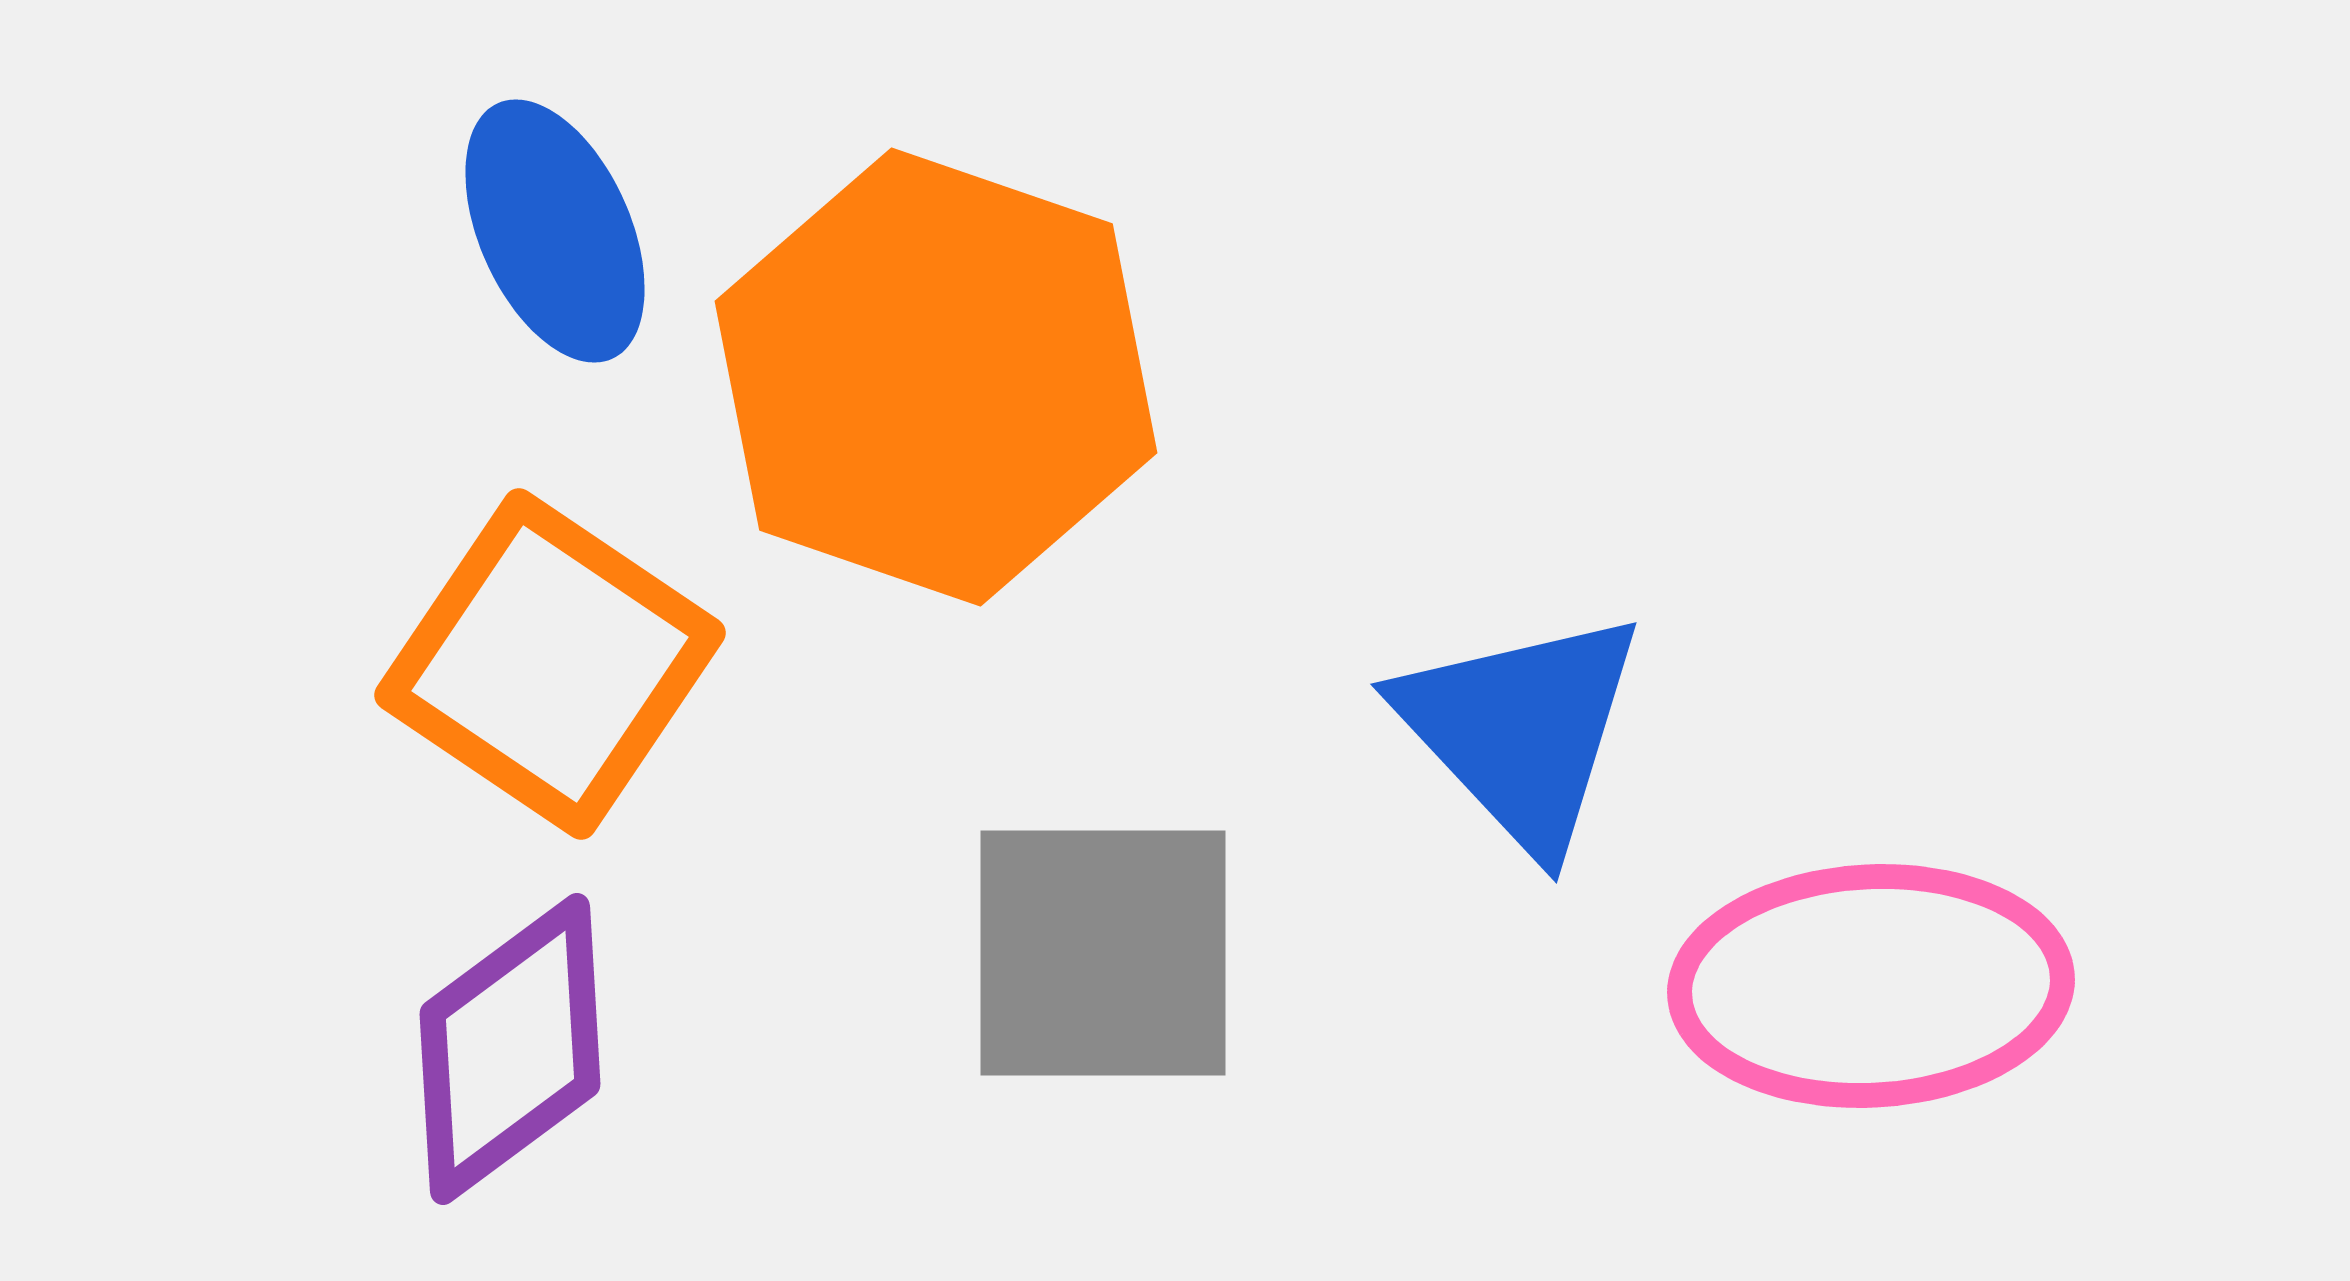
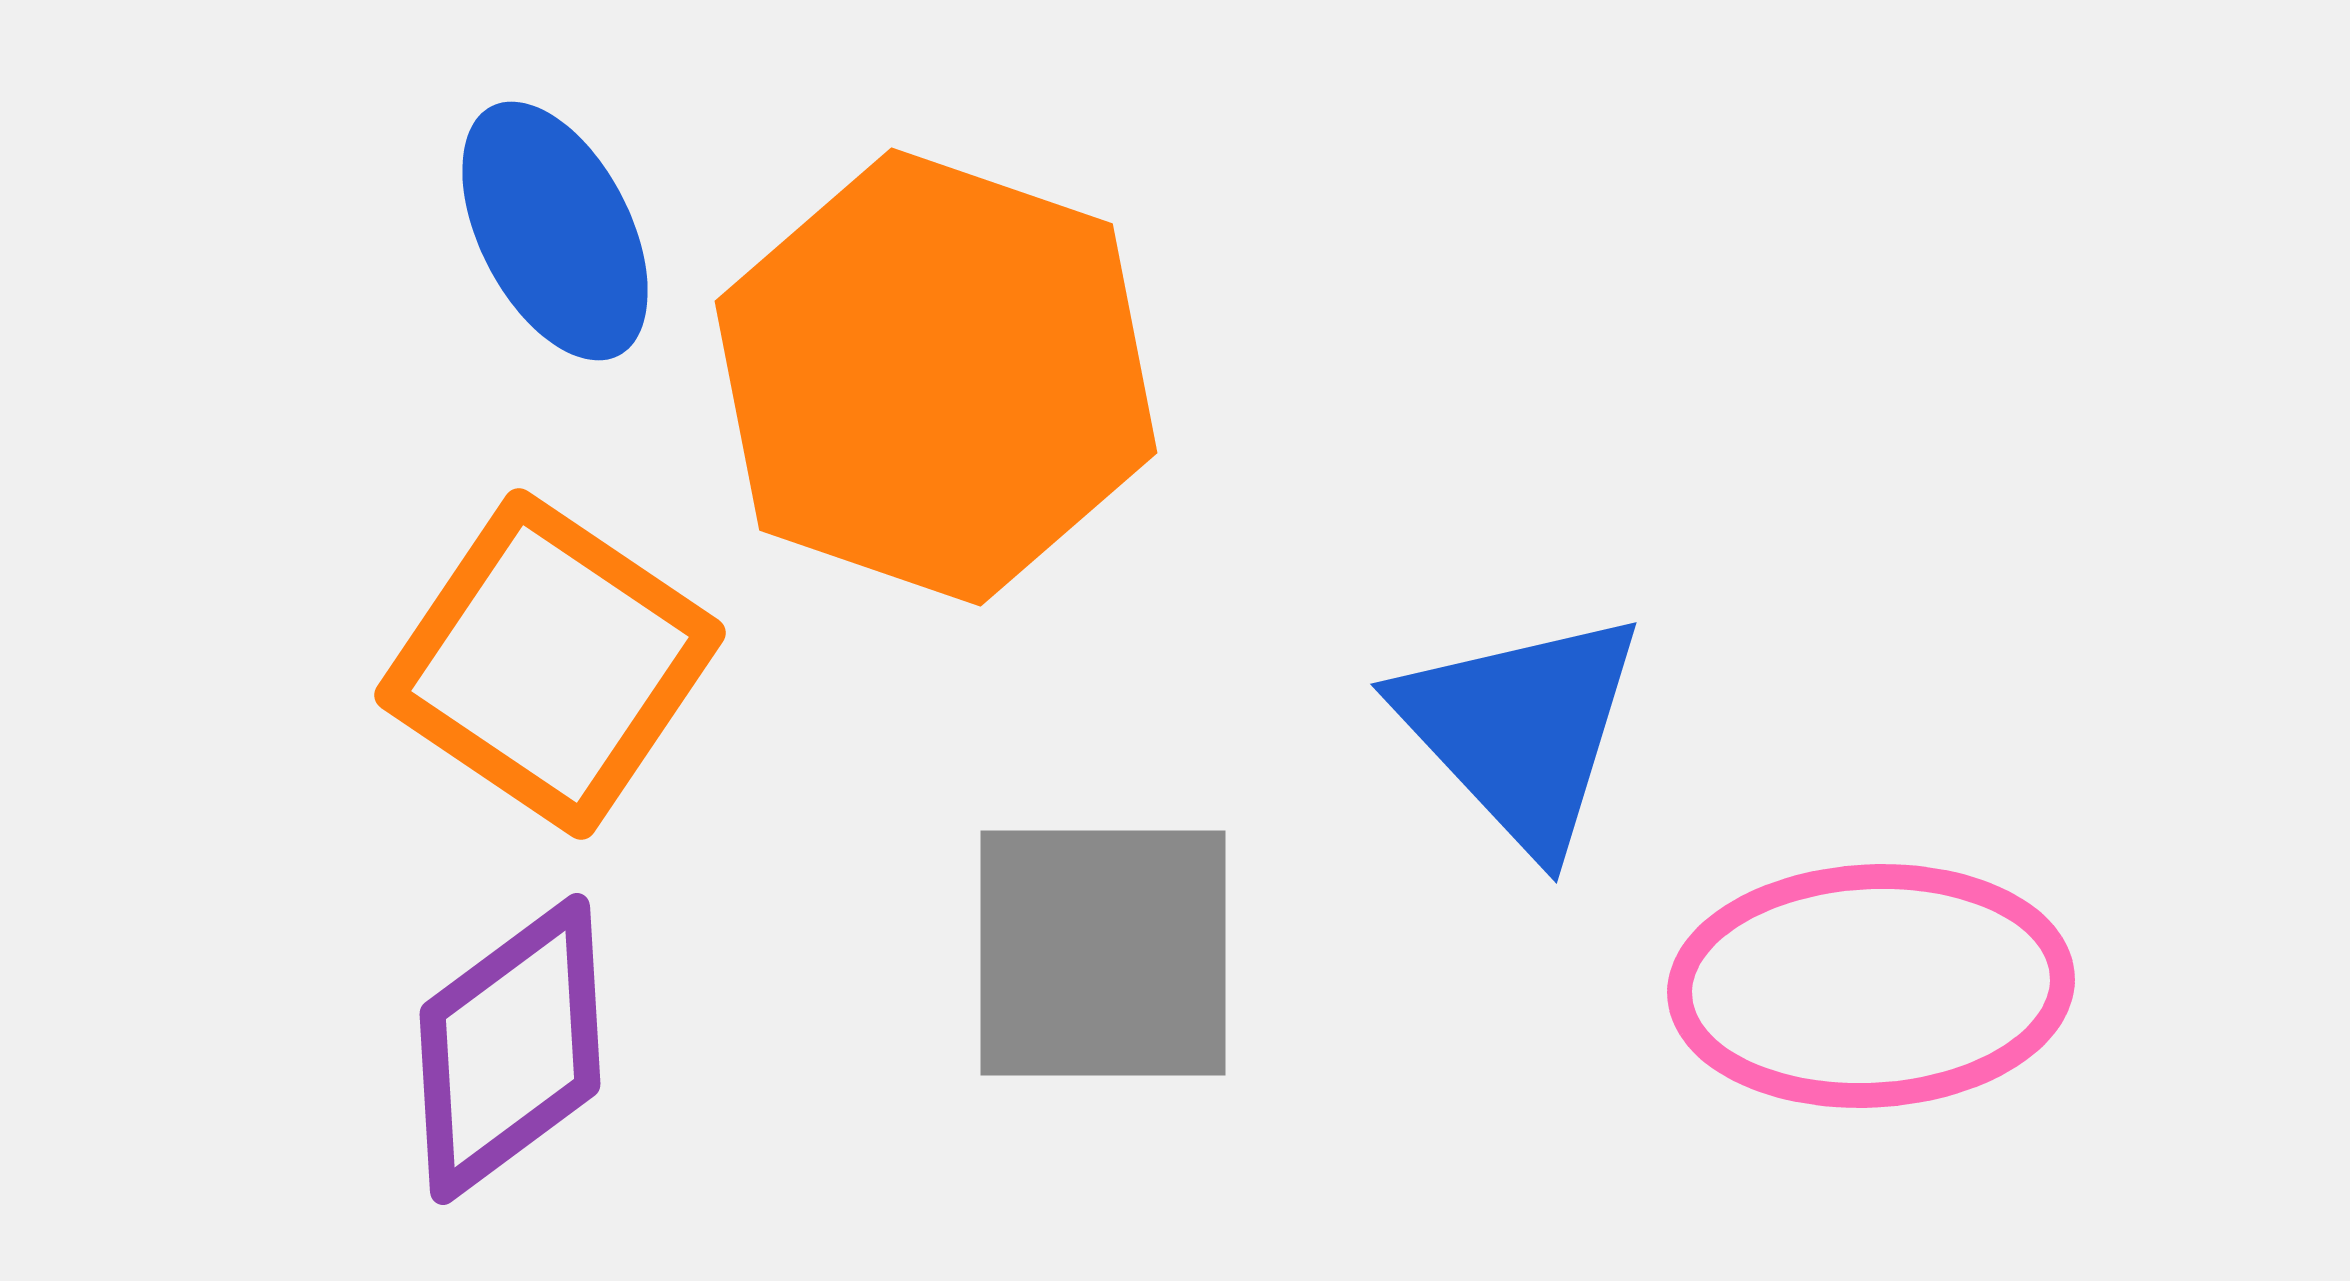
blue ellipse: rotated 3 degrees counterclockwise
